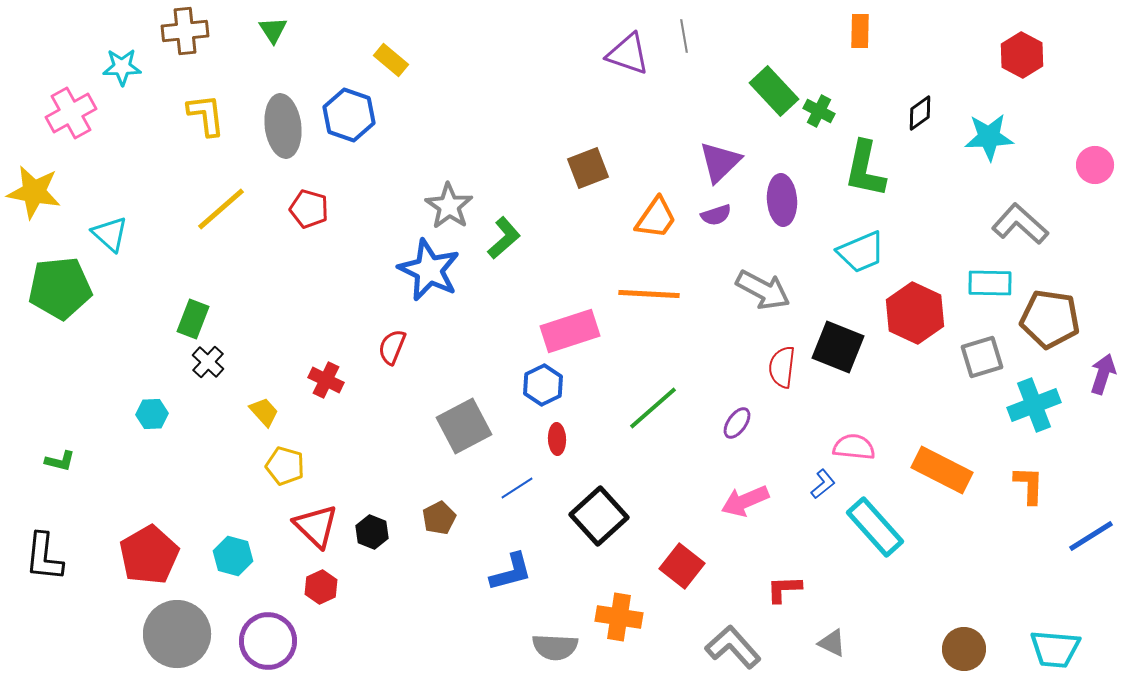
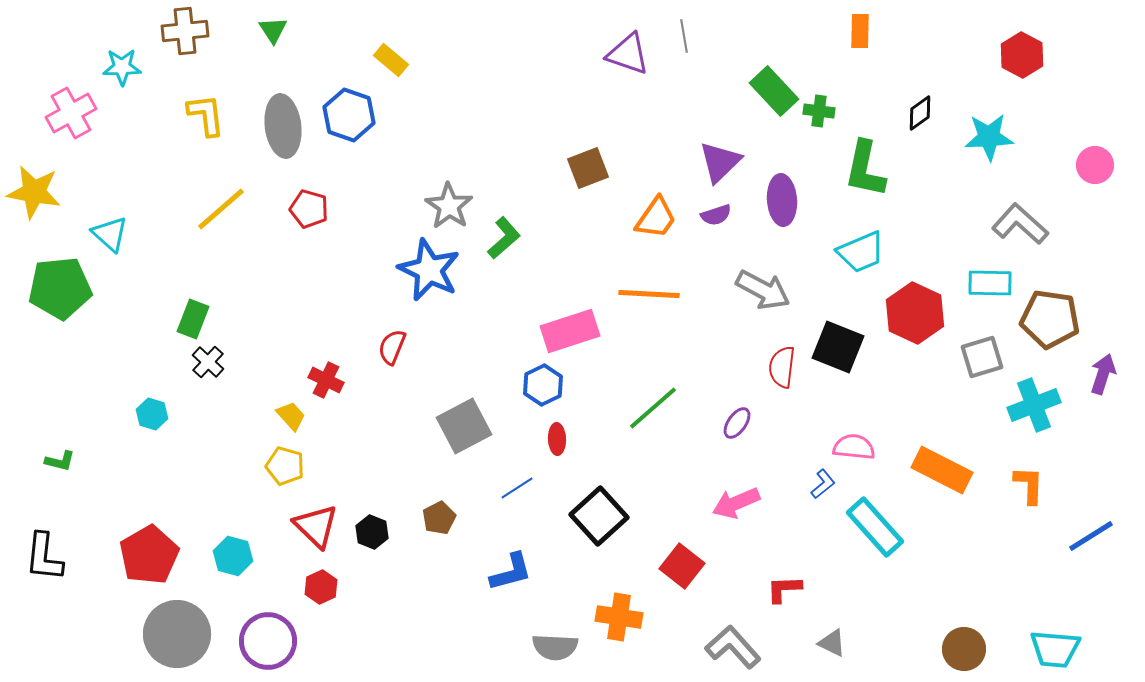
green cross at (819, 111): rotated 20 degrees counterclockwise
yellow trapezoid at (264, 412): moved 27 px right, 4 px down
cyan hexagon at (152, 414): rotated 20 degrees clockwise
pink arrow at (745, 501): moved 9 px left, 2 px down
